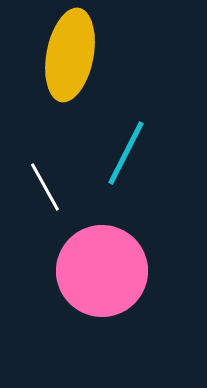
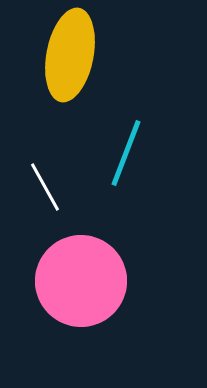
cyan line: rotated 6 degrees counterclockwise
pink circle: moved 21 px left, 10 px down
